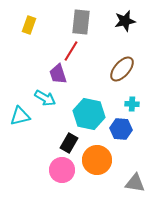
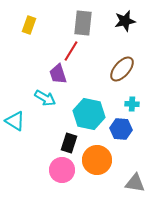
gray rectangle: moved 2 px right, 1 px down
cyan triangle: moved 5 px left, 5 px down; rotated 45 degrees clockwise
black rectangle: rotated 12 degrees counterclockwise
